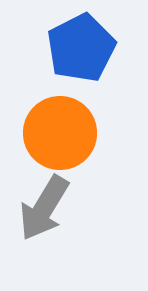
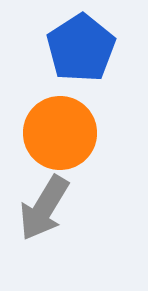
blue pentagon: rotated 6 degrees counterclockwise
